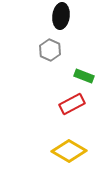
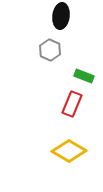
red rectangle: rotated 40 degrees counterclockwise
